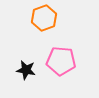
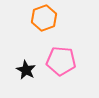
black star: rotated 18 degrees clockwise
